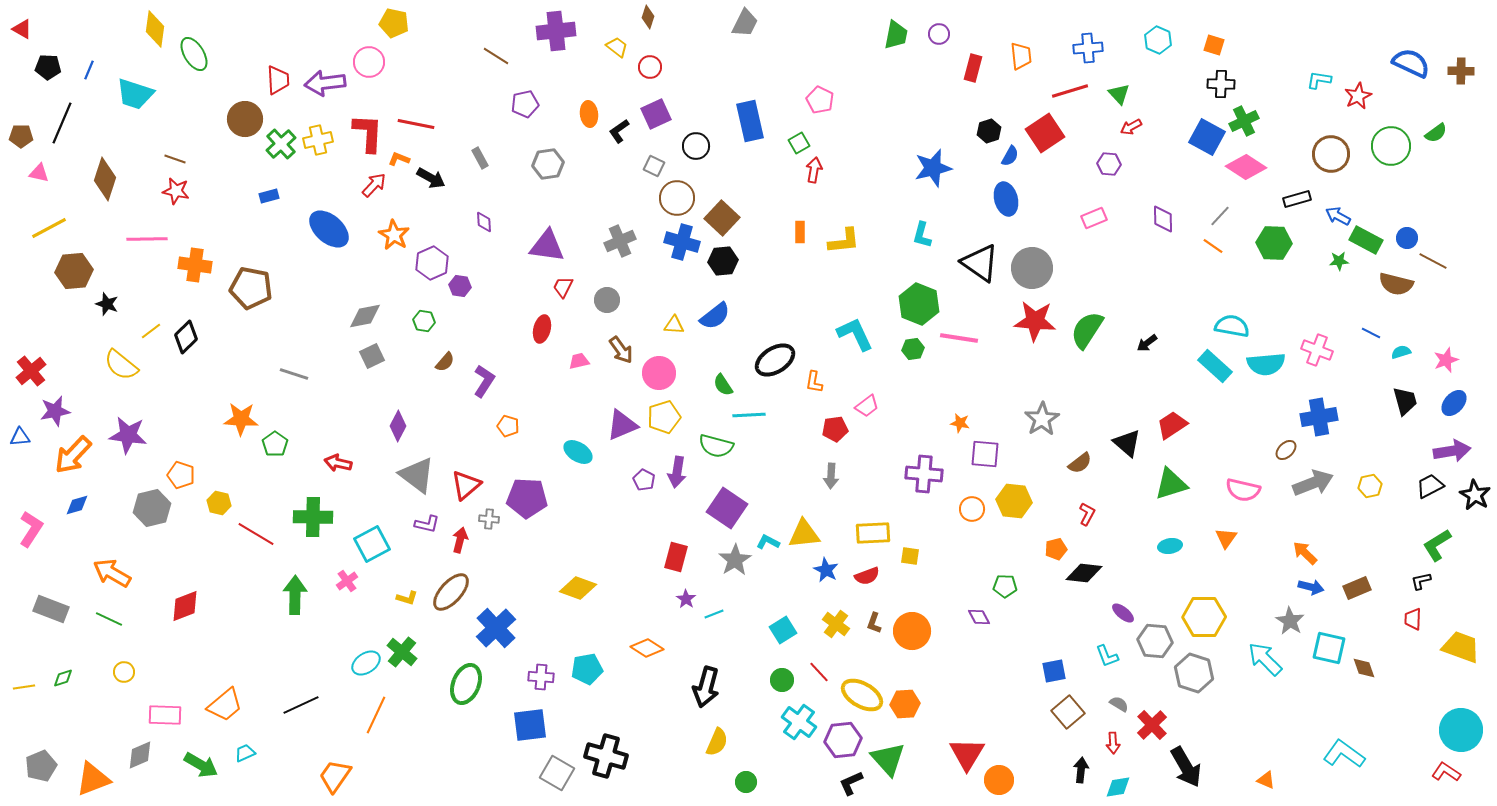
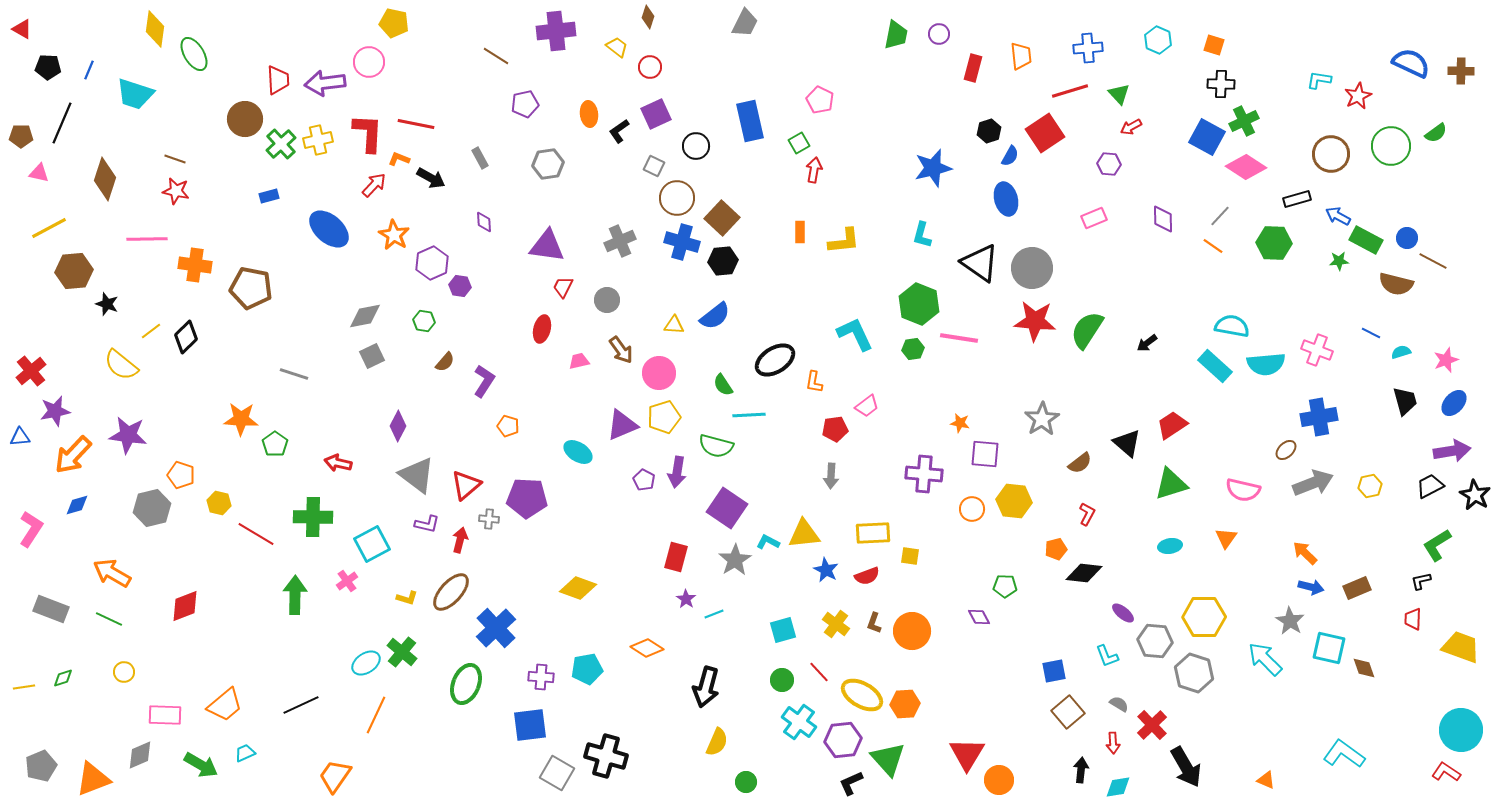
cyan square at (783, 630): rotated 16 degrees clockwise
